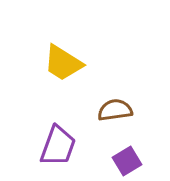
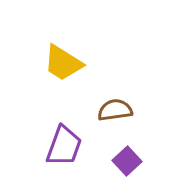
purple trapezoid: moved 6 px right
purple square: rotated 12 degrees counterclockwise
